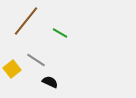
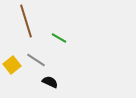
brown line: rotated 56 degrees counterclockwise
green line: moved 1 px left, 5 px down
yellow square: moved 4 px up
